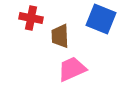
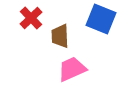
red cross: rotated 35 degrees clockwise
